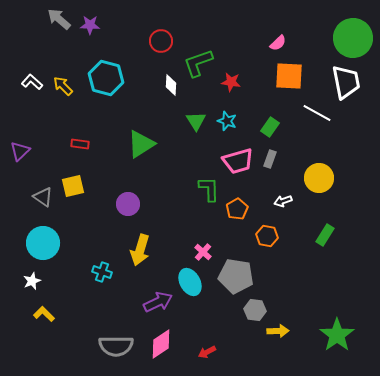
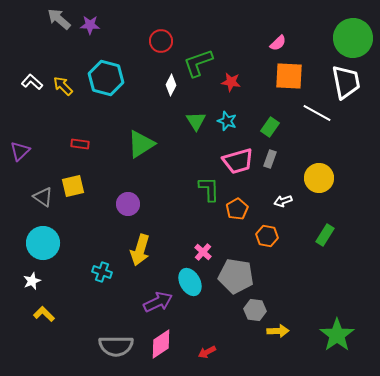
white diamond at (171, 85): rotated 25 degrees clockwise
